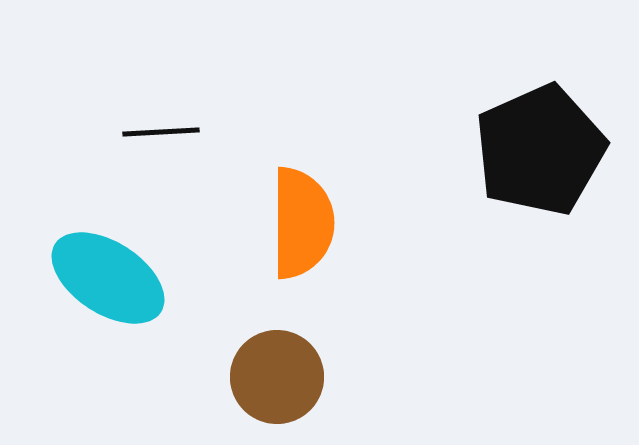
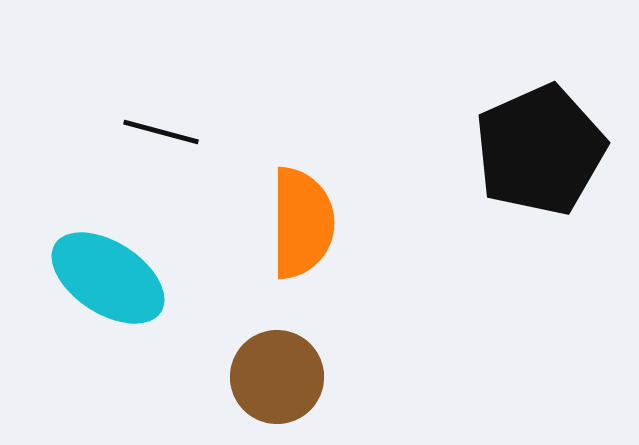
black line: rotated 18 degrees clockwise
